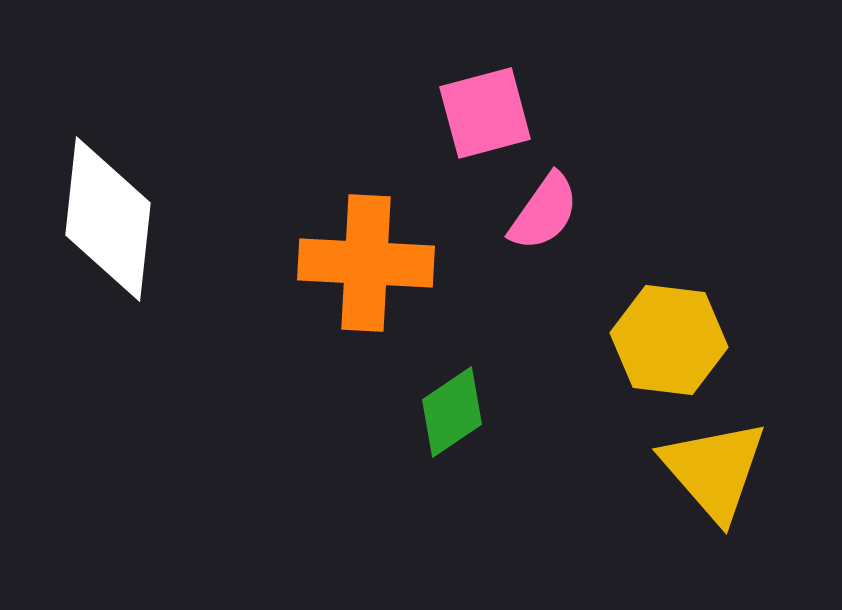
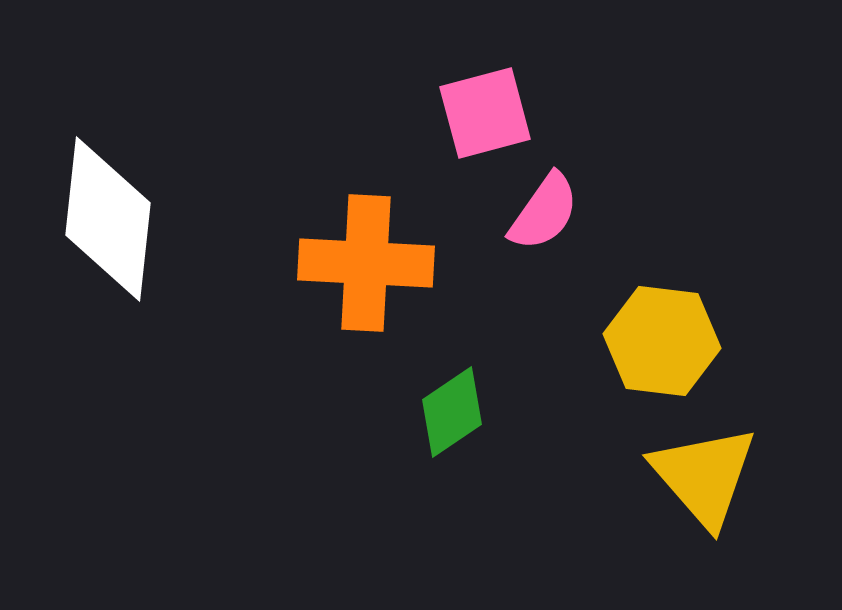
yellow hexagon: moved 7 px left, 1 px down
yellow triangle: moved 10 px left, 6 px down
